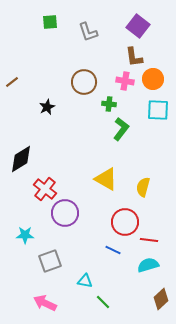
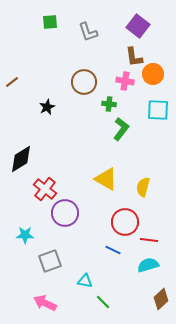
orange circle: moved 5 px up
